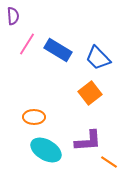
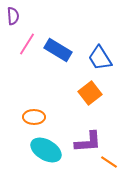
blue trapezoid: moved 2 px right; rotated 12 degrees clockwise
purple L-shape: moved 1 px down
